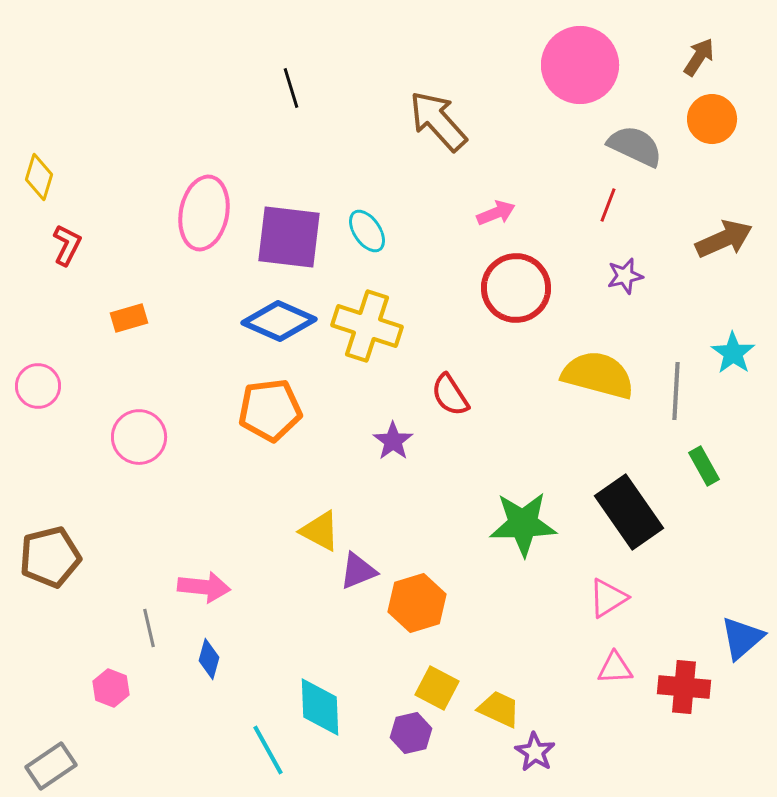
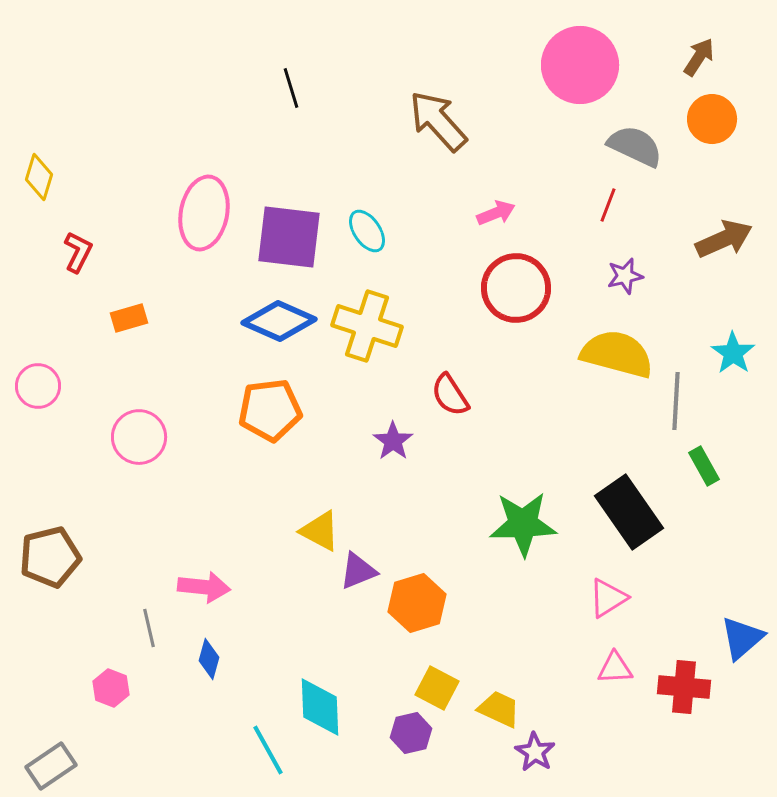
red L-shape at (67, 245): moved 11 px right, 7 px down
yellow semicircle at (598, 375): moved 19 px right, 21 px up
gray line at (676, 391): moved 10 px down
